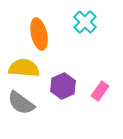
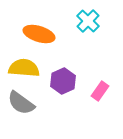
cyan cross: moved 3 px right, 1 px up
orange ellipse: rotated 60 degrees counterclockwise
purple hexagon: moved 5 px up
